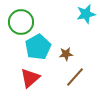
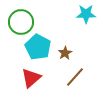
cyan star: rotated 12 degrees clockwise
cyan pentagon: rotated 15 degrees counterclockwise
brown star: moved 1 px left, 1 px up; rotated 24 degrees counterclockwise
red triangle: moved 1 px right
